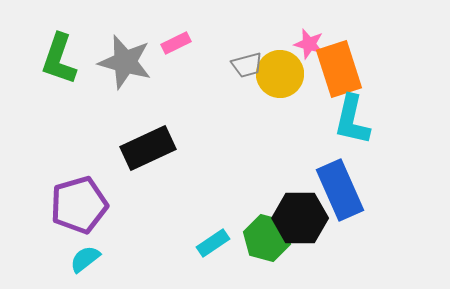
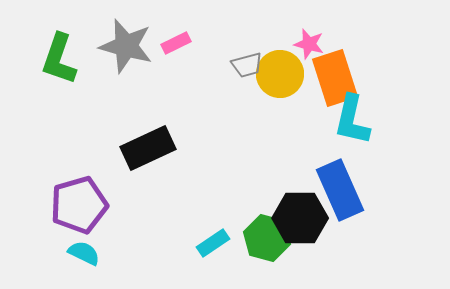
gray star: moved 1 px right, 16 px up
orange rectangle: moved 4 px left, 9 px down
cyan semicircle: moved 1 px left, 6 px up; rotated 64 degrees clockwise
